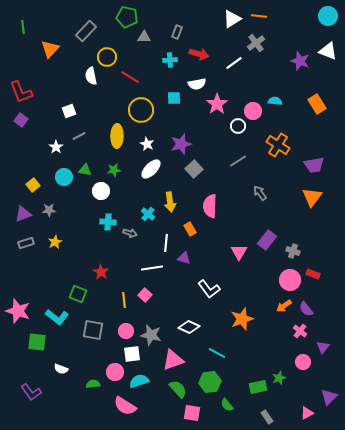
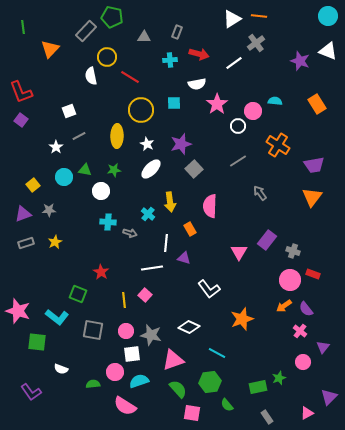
green pentagon at (127, 17): moved 15 px left
cyan square at (174, 98): moved 5 px down
